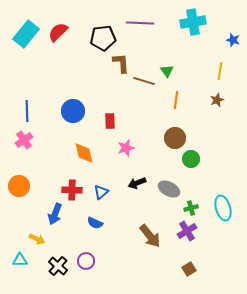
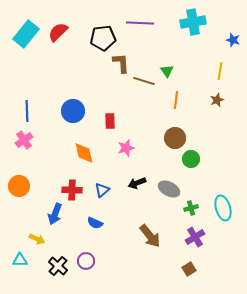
blue triangle: moved 1 px right, 2 px up
purple cross: moved 8 px right, 6 px down
